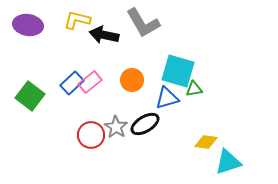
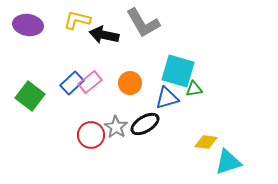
orange circle: moved 2 px left, 3 px down
